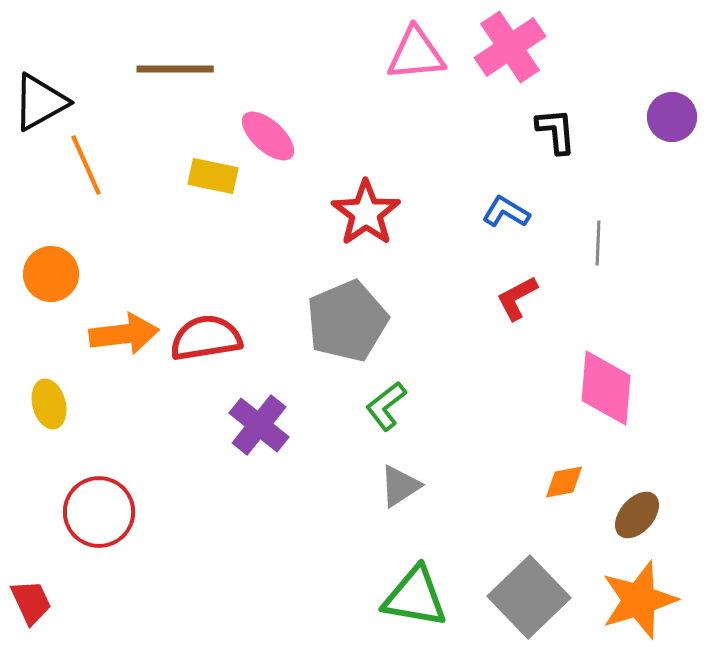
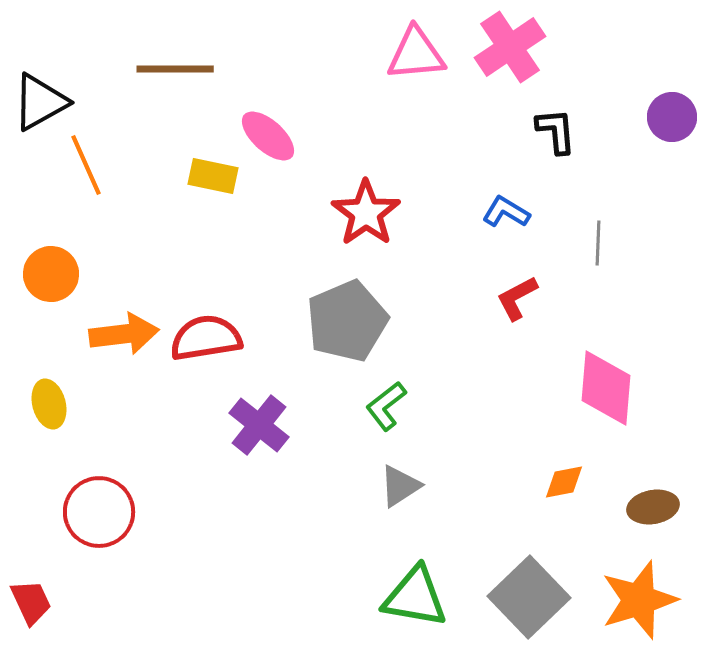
brown ellipse: moved 16 px right, 8 px up; rotated 39 degrees clockwise
